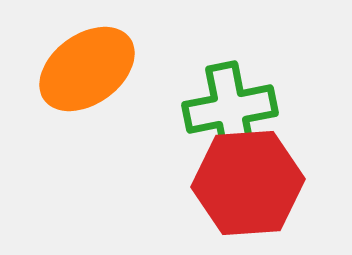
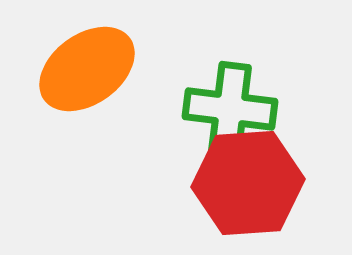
green cross: rotated 18 degrees clockwise
